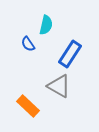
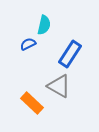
cyan semicircle: moved 2 px left
blue semicircle: rotated 98 degrees clockwise
orange rectangle: moved 4 px right, 3 px up
